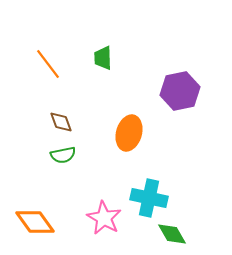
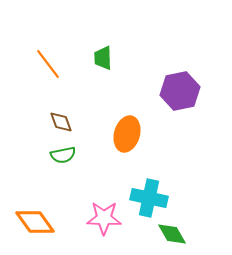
orange ellipse: moved 2 px left, 1 px down
pink star: rotated 28 degrees counterclockwise
